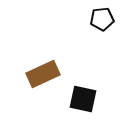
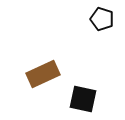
black pentagon: rotated 25 degrees clockwise
